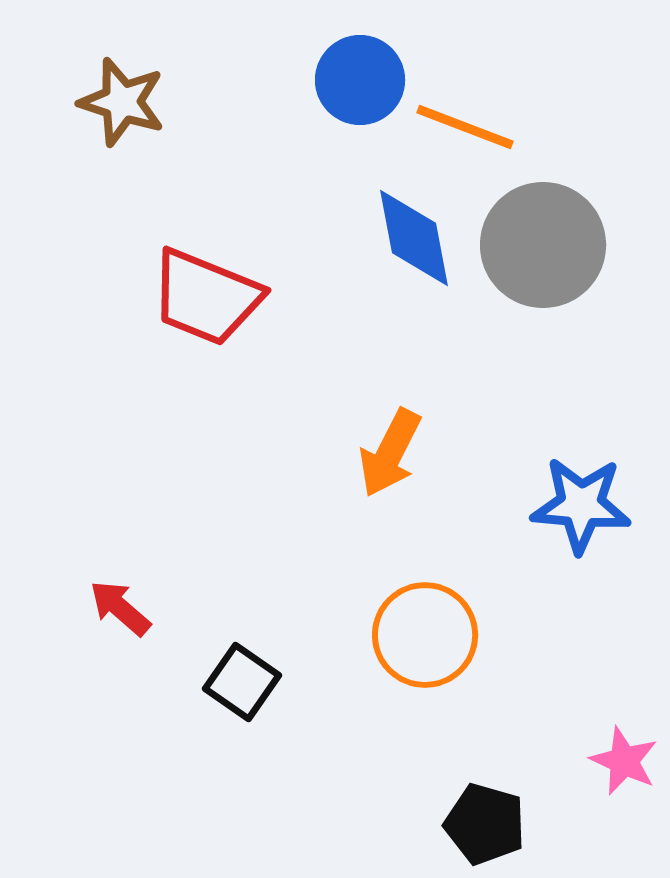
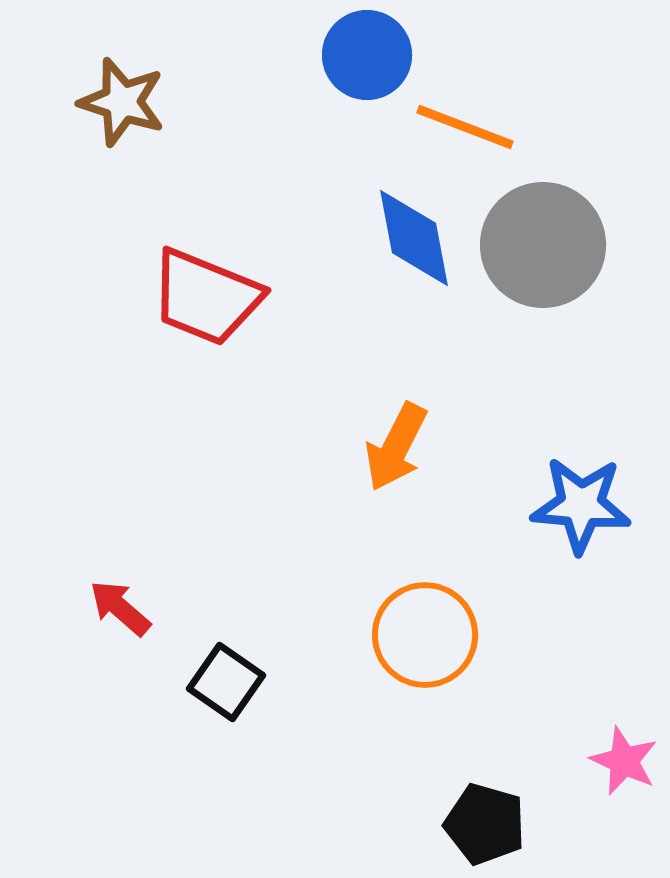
blue circle: moved 7 px right, 25 px up
orange arrow: moved 6 px right, 6 px up
black square: moved 16 px left
